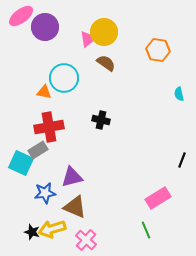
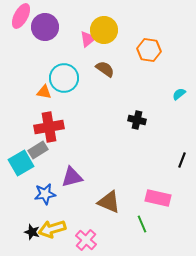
pink ellipse: rotated 25 degrees counterclockwise
yellow circle: moved 2 px up
orange hexagon: moved 9 px left
brown semicircle: moved 1 px left, 6 px down
cyan semicircle: rotated 64 degrees clockwise
black cross: moved 36 px right
cyan square: rotated 35 degrees clockwise
blue star: moved 1 px down
pink rectangle: rotated 45 degrees clockwise
brown triangle: moved 34 px right, 5 px up
green line: moved 4 px left, 6 px up
